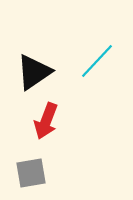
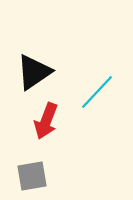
cyan line: moved 31 px down
gray square: moved 1 px right, 3 px down
